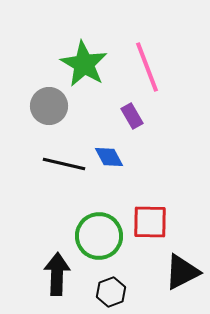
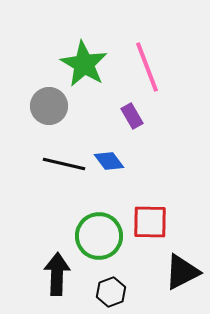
blue diamond: moved 4 px down; rotated 8 degrees counterclockwise
